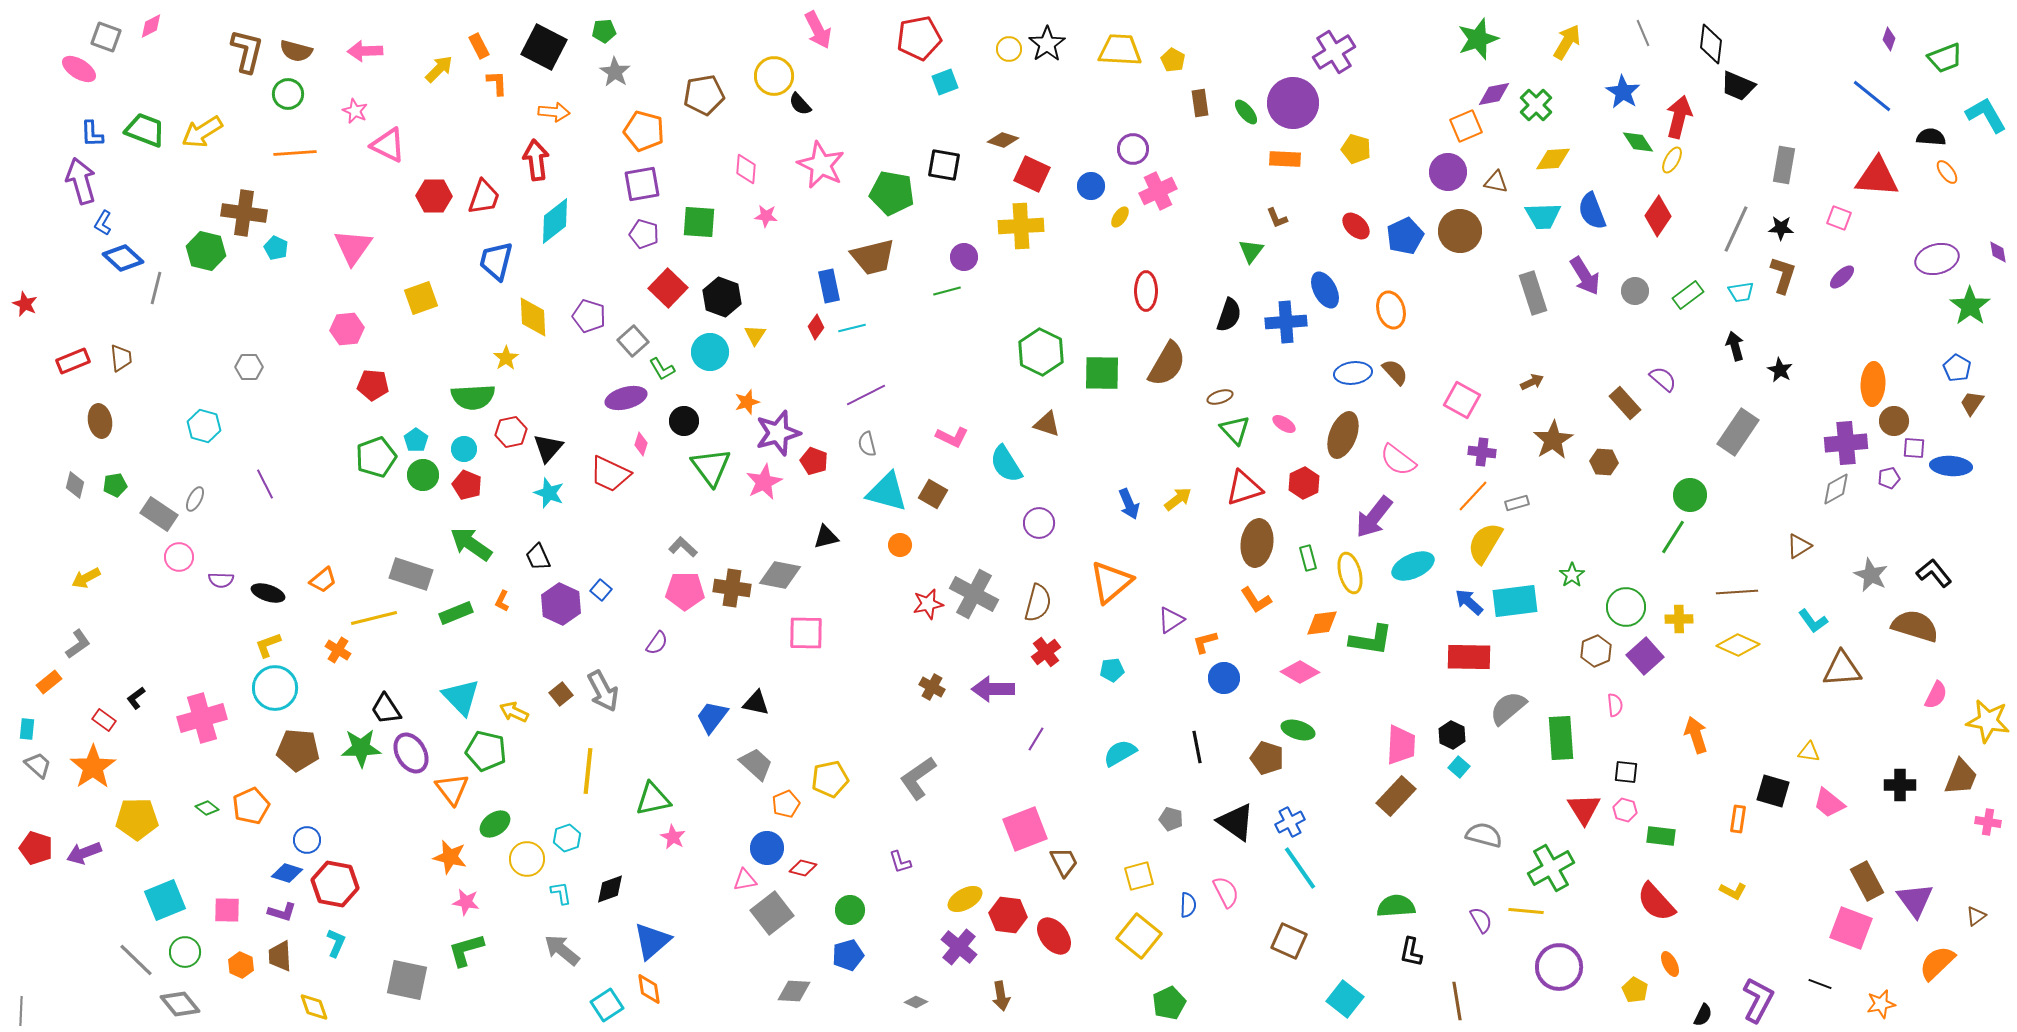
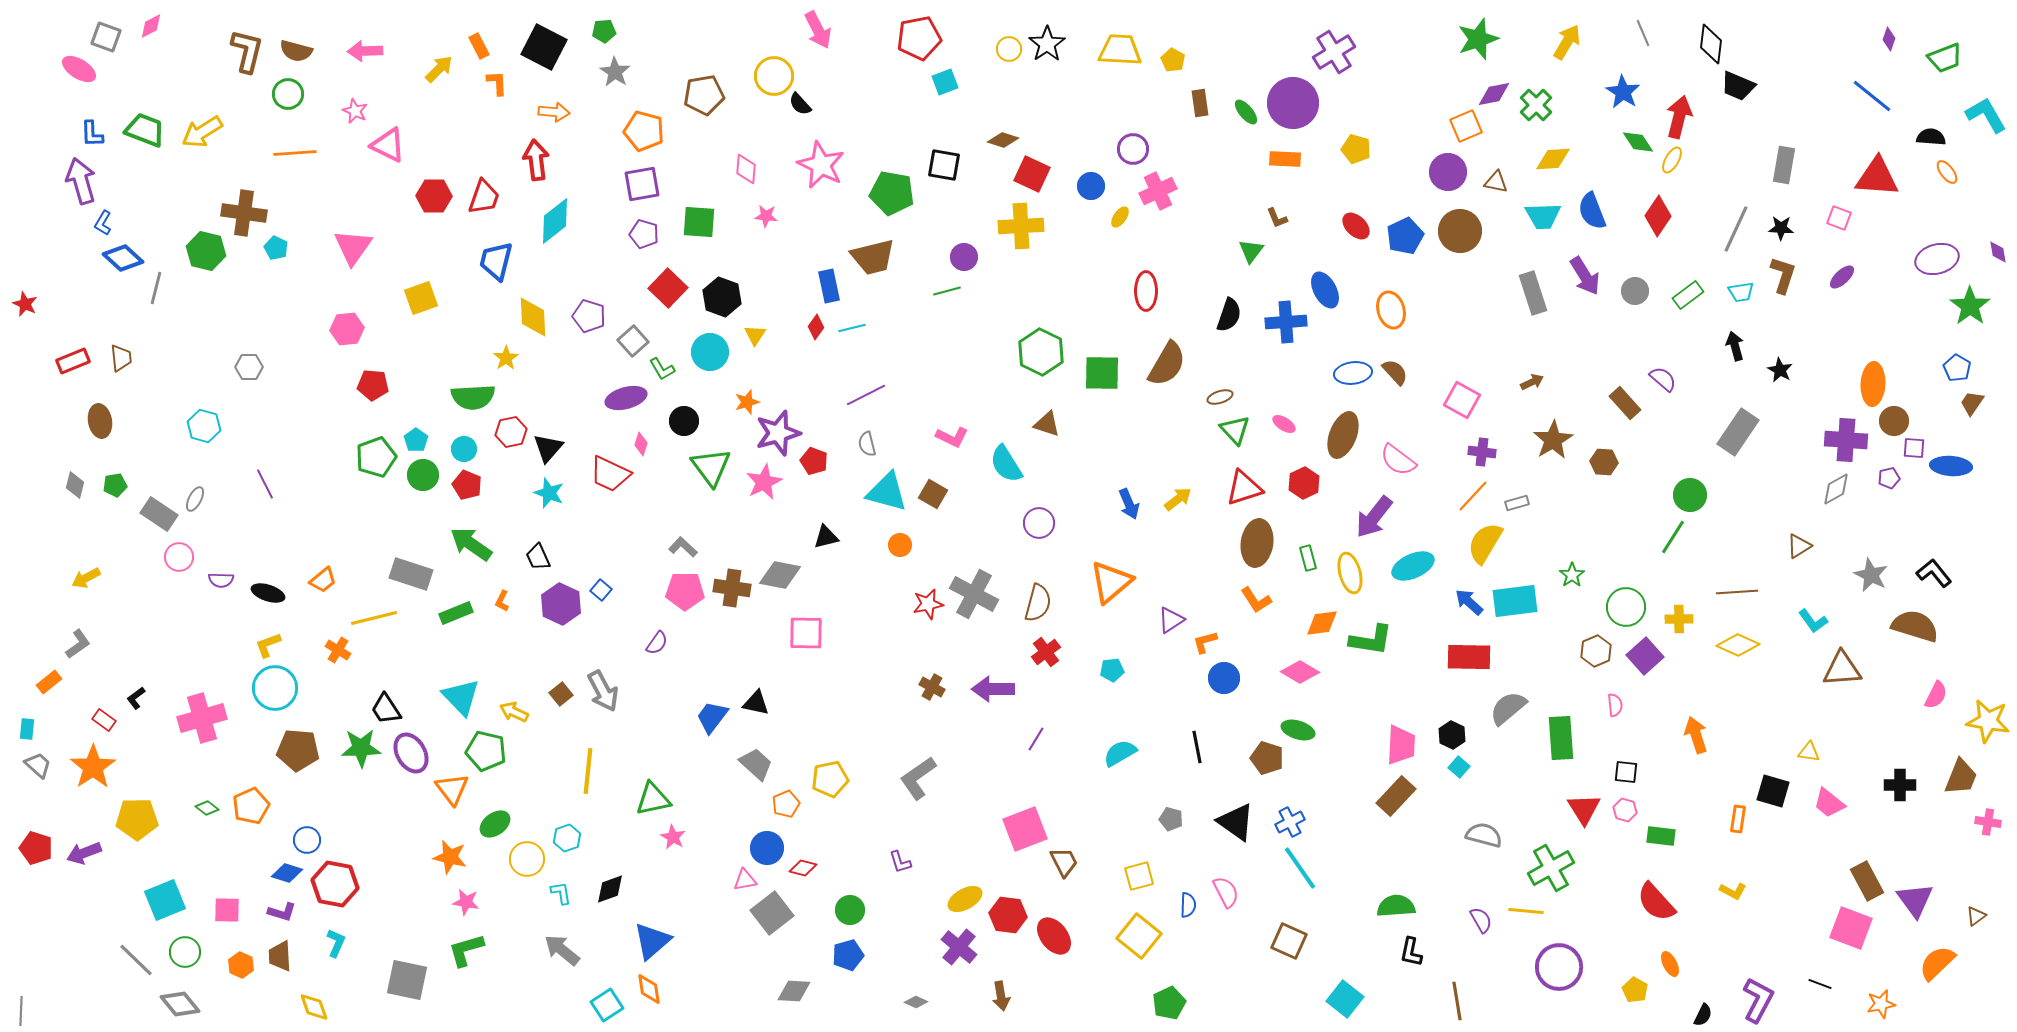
purple cross at (1846, 443): moved 3 px up; rotated 9 degrees clockwise
